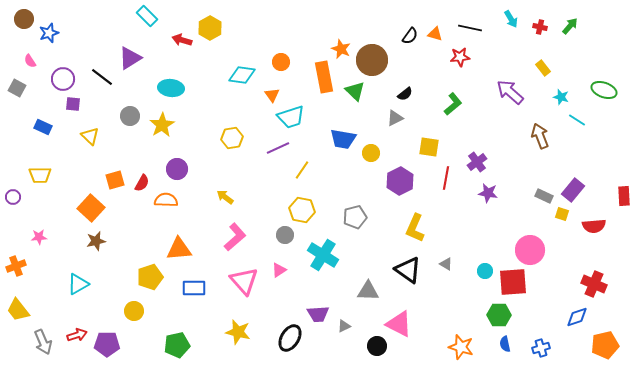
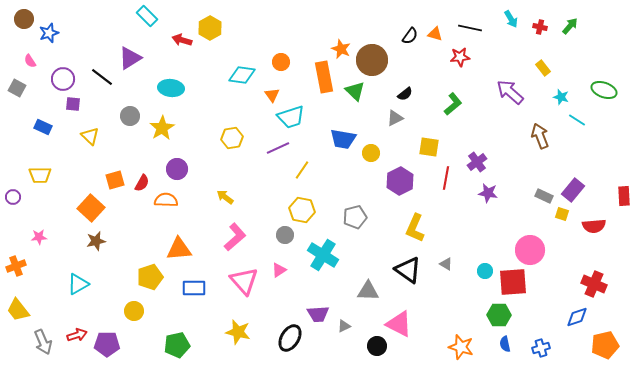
yellow star at (162, 125): moved 3 px down
